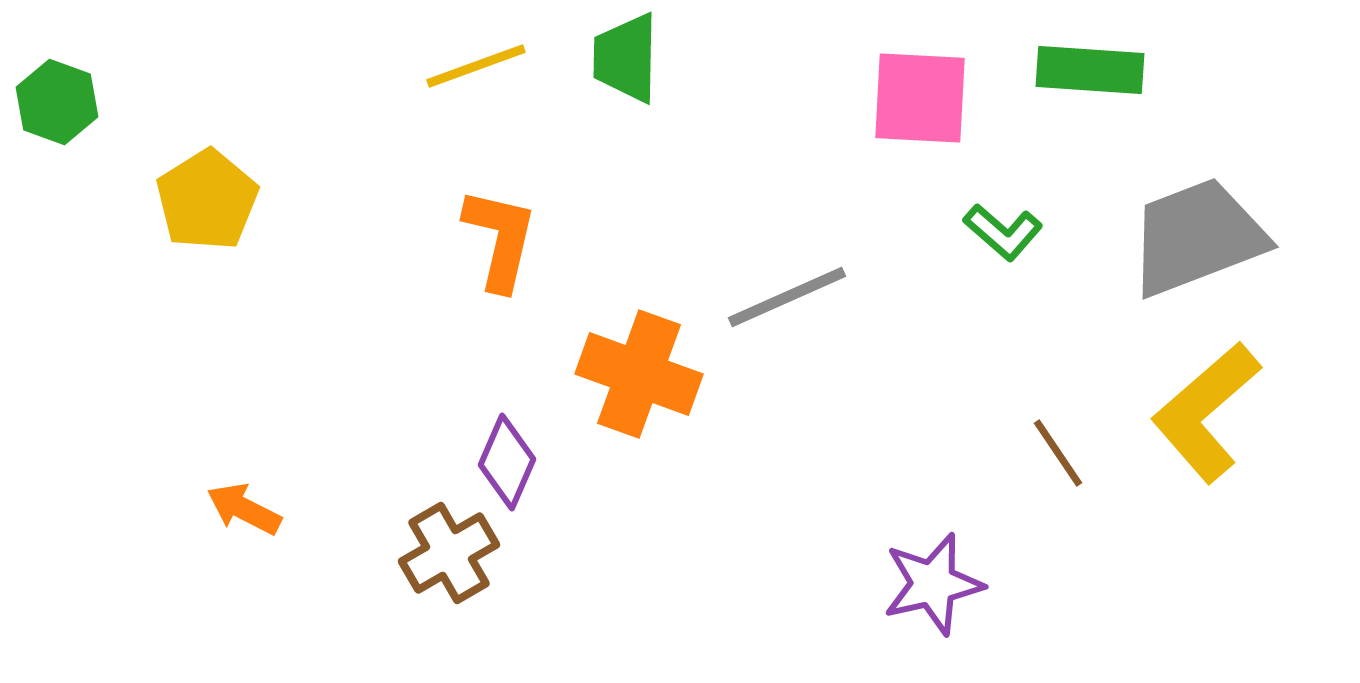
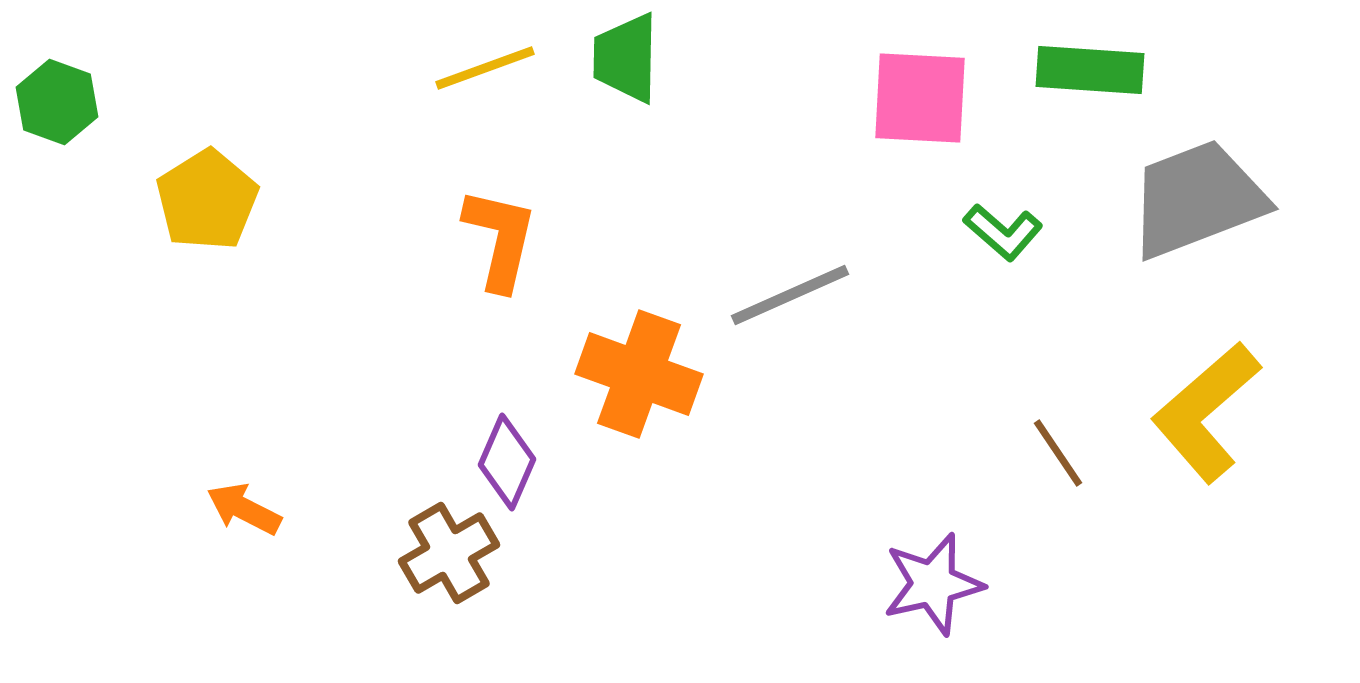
yellow line: moved 9 px right, 2 px down
gray trapezoid: moved 38 px up
gray line: moved 3 px right, 2 px up
